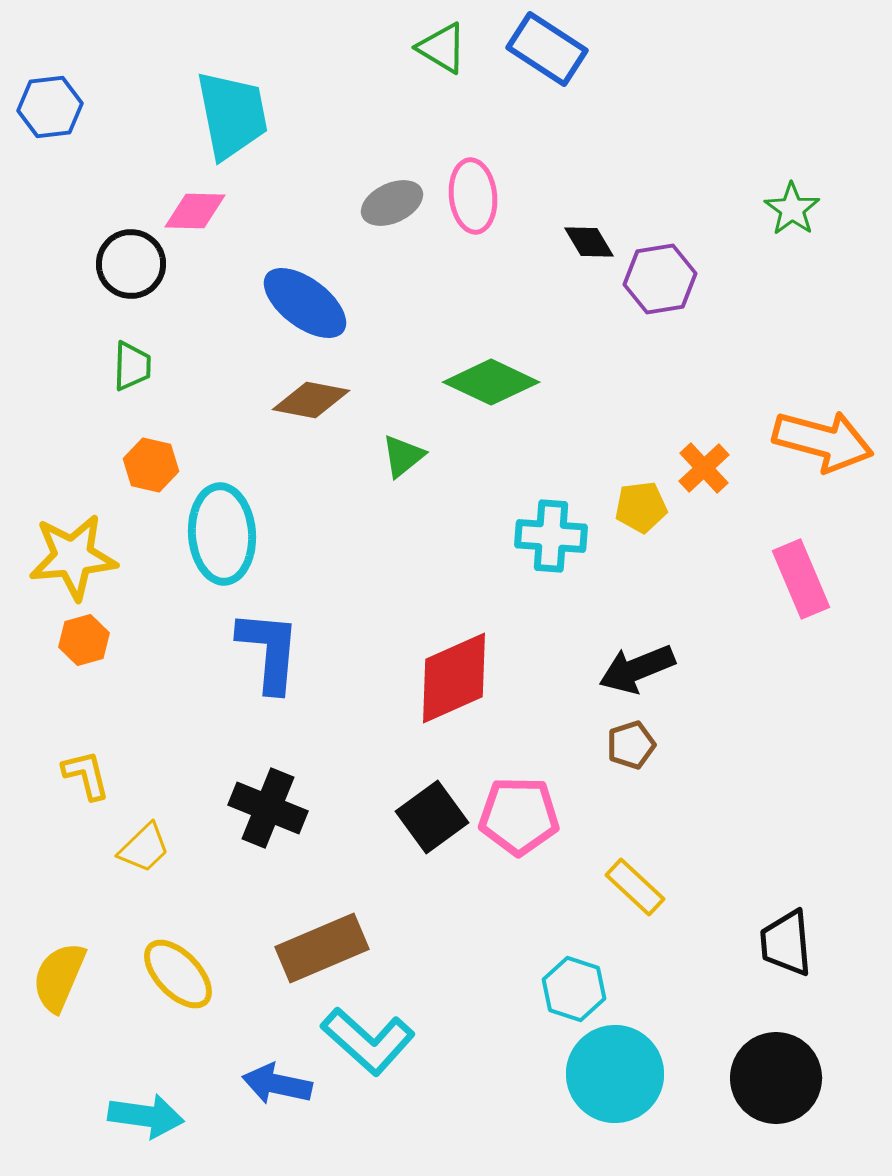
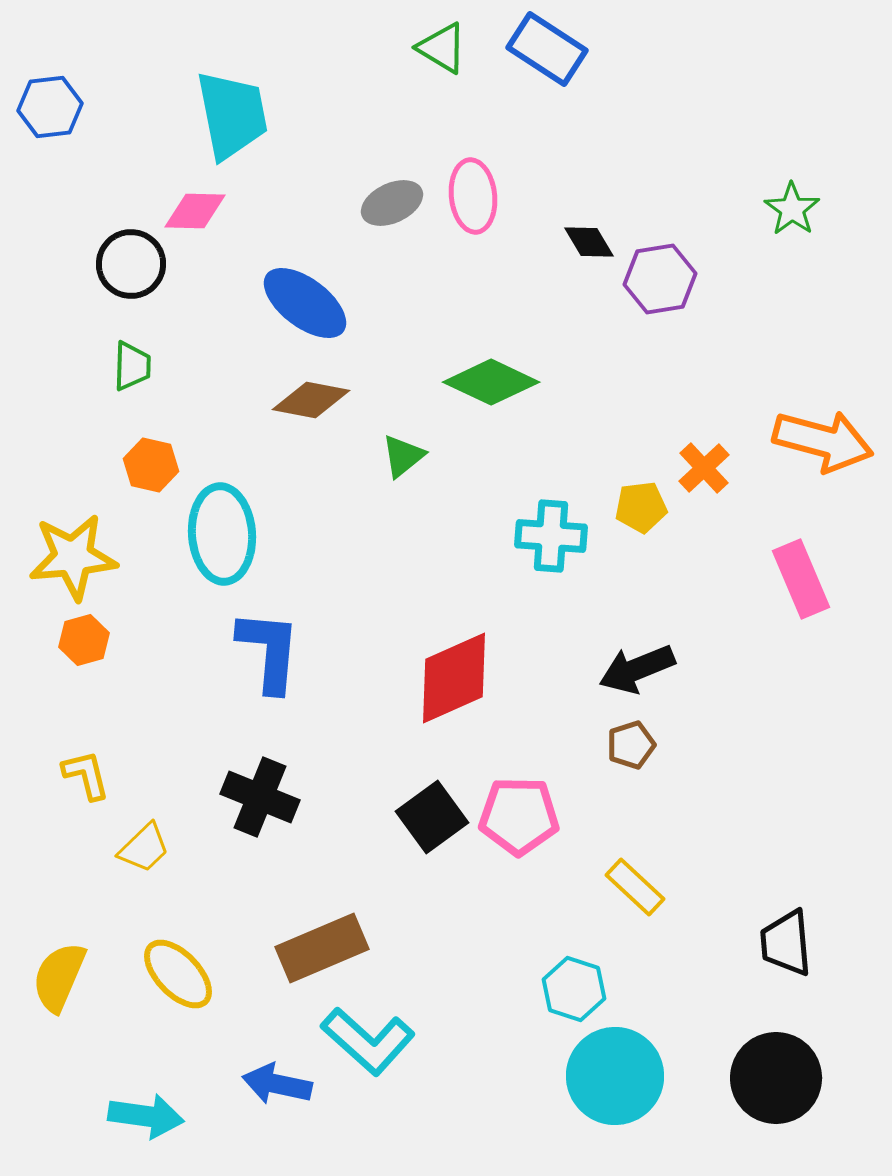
black cross at (268, 808): moved 8 px left, 11 px up
cyan circle at (615, 1074): moved 2 px down
